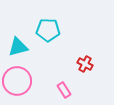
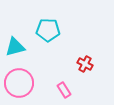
cyan triangle: moved 3 px left
pink circle: moved 2 px right, 2 px down
